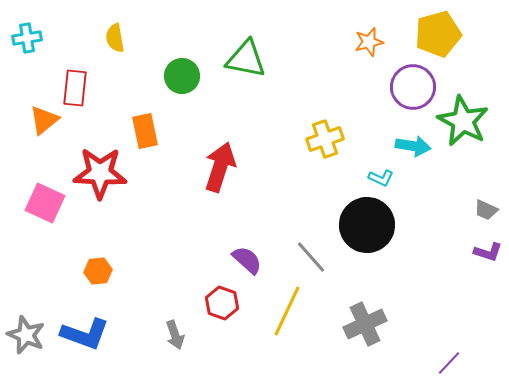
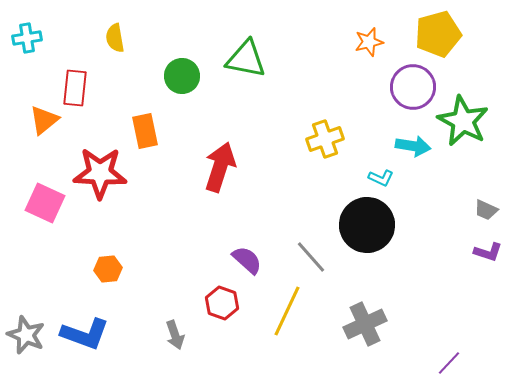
orange hexagon: moved 10 px right, 2 px up
